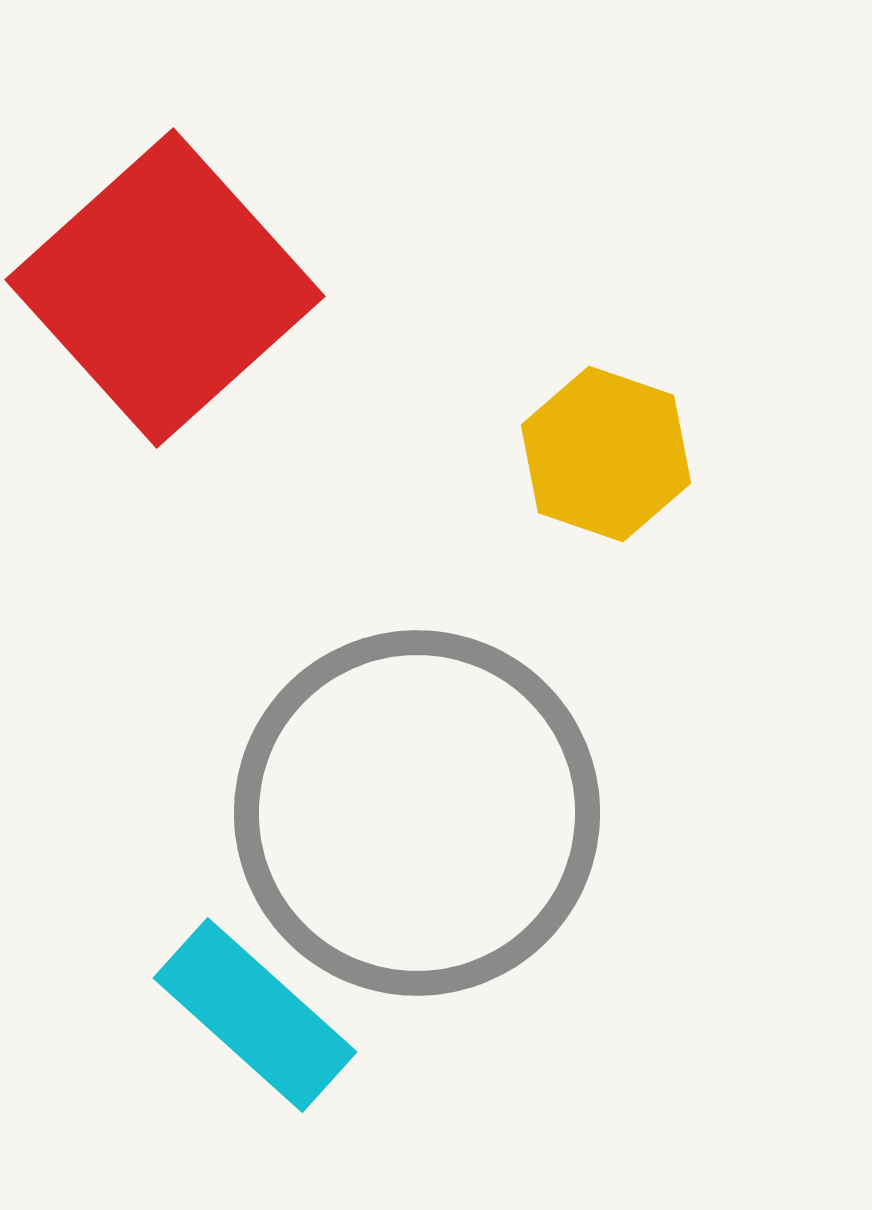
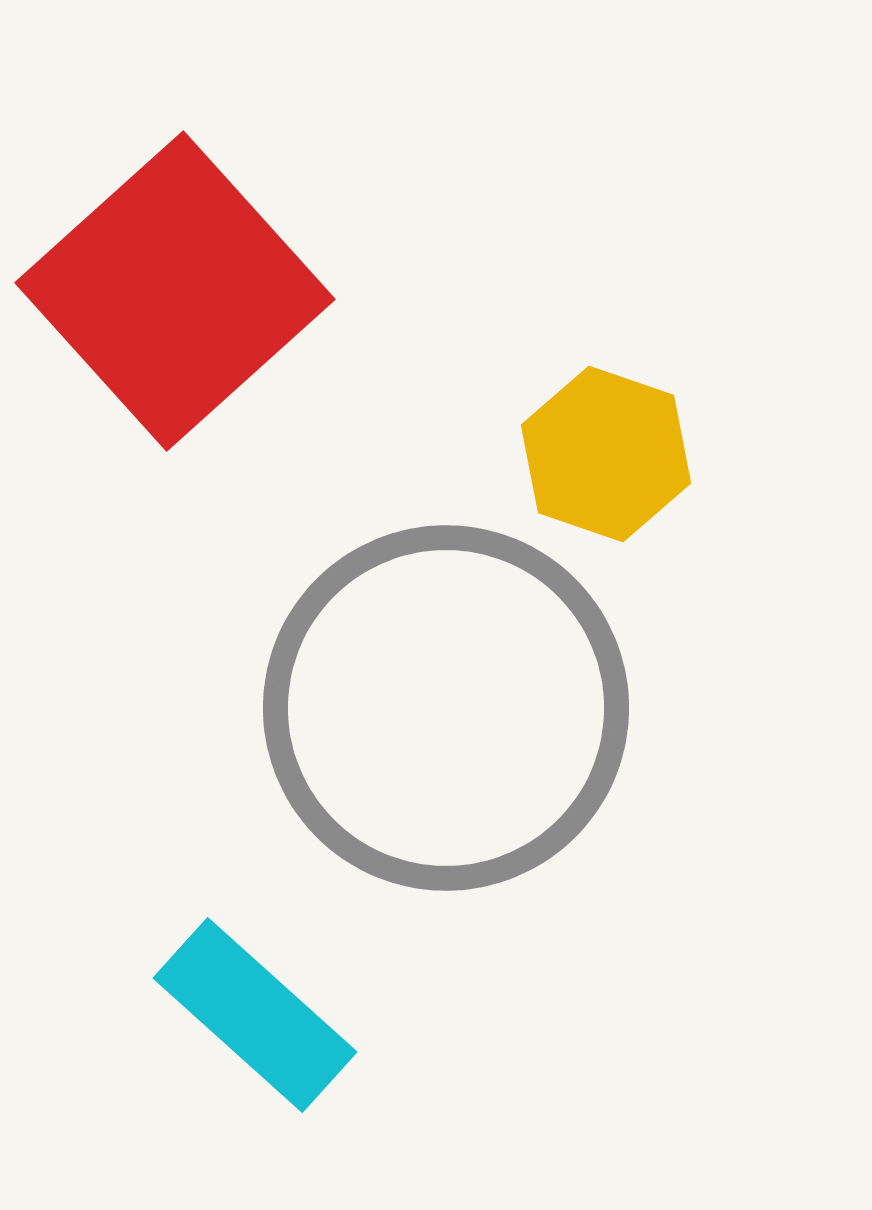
red square: moved 10 px right, 3 px down
gray circle: moved 29 px right, 105 px up
